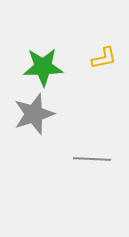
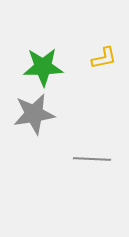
gray star: rotated 9 degrees clockwise
